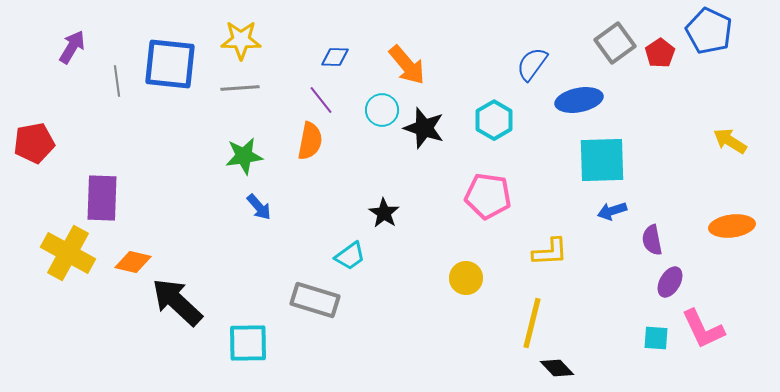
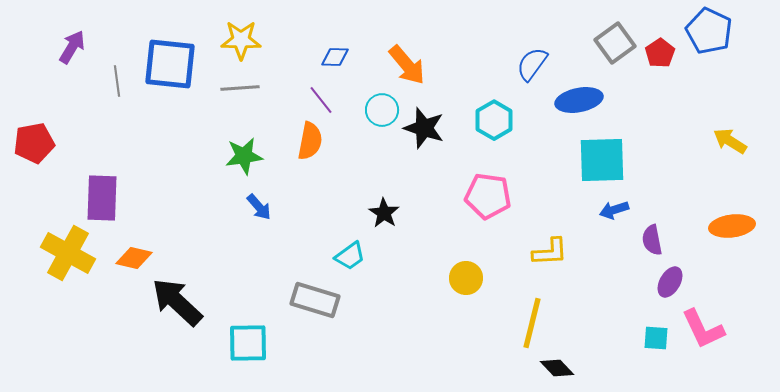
blue arrow at (612, 211): moved 2 px right, 1 px up
orange diamond at (133, 262): moved 1 px right, 4 px up
